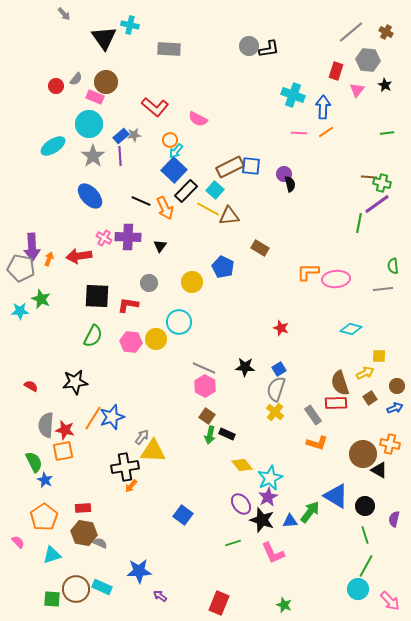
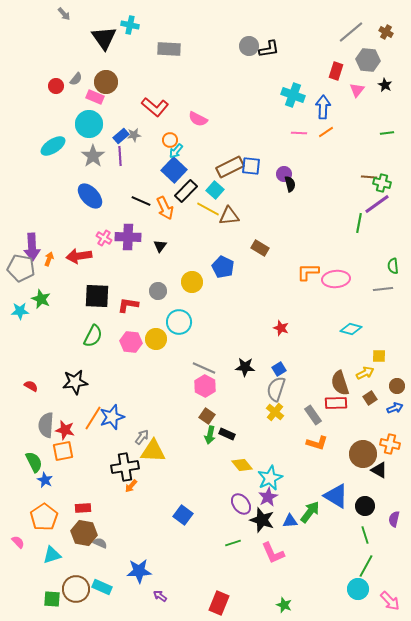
gray circle at (149, 283): moved 9 px right, 8 px down
